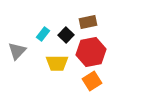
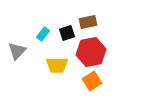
black square: moved 1 px right, 2 px up; rotated 28 degrees clockwise
yellow trapezoid: moved 2 px down
